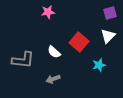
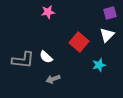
white triangle: moved 1 px left, 1 px up
white semicircle: moved 8 px left, 5 px down
